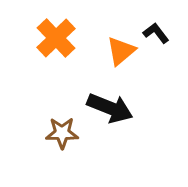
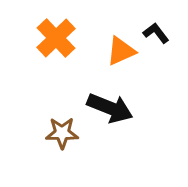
orange triangle: rotated 16 degrees clockwise
